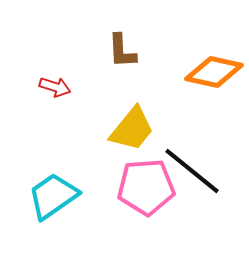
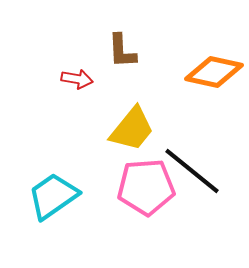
red arrow: moved 22 px right, 8 px up; rotated 8 degrees counterclockwise
